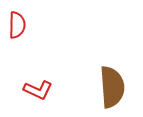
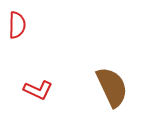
brown semicircle: rotated 21 degrees counterclockwise
